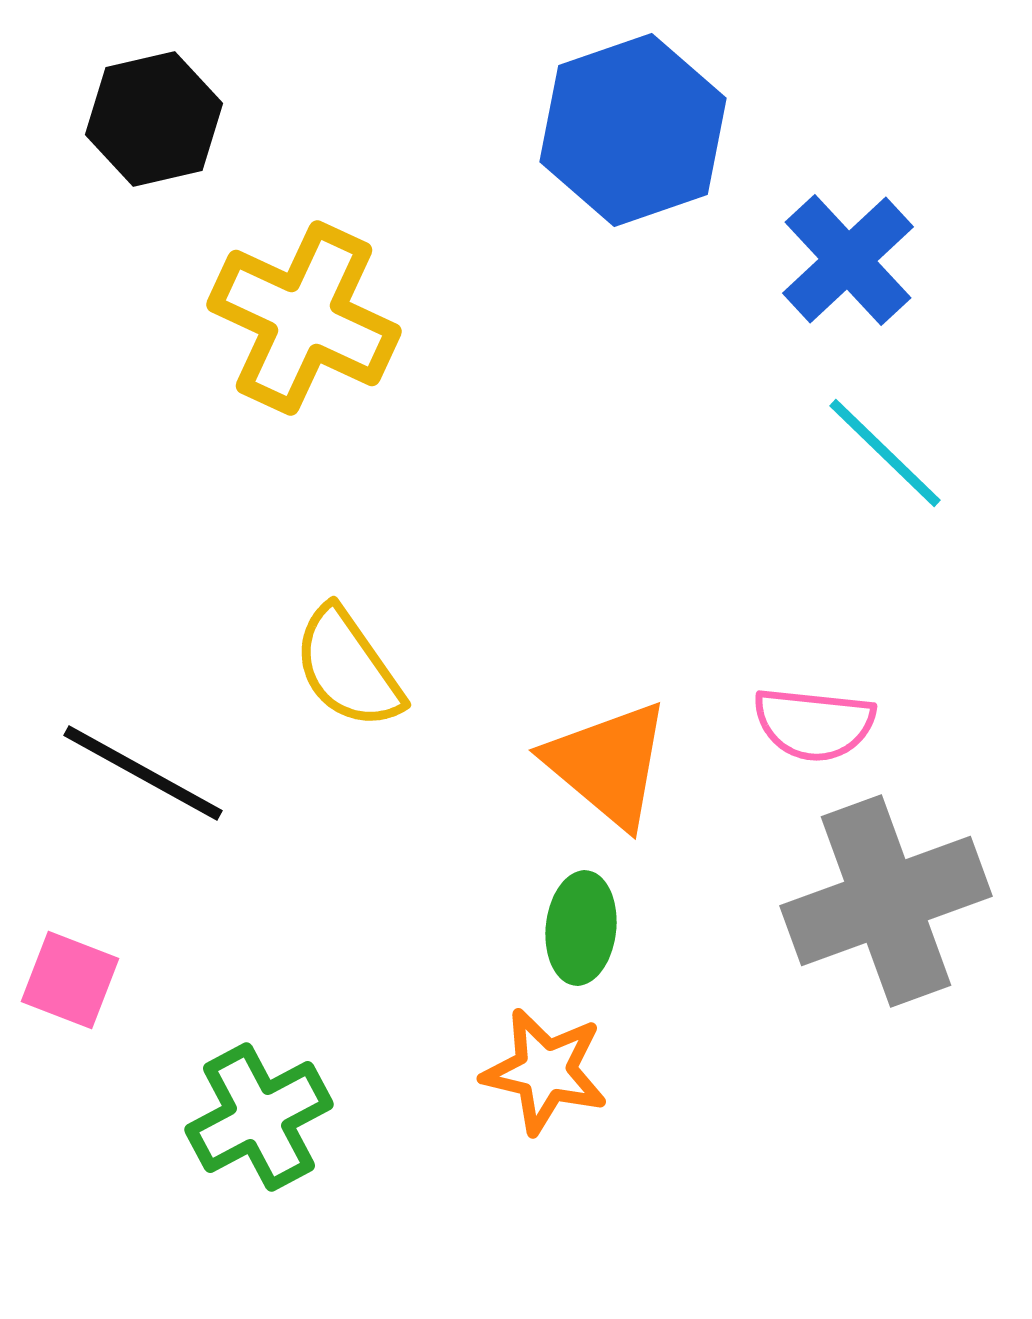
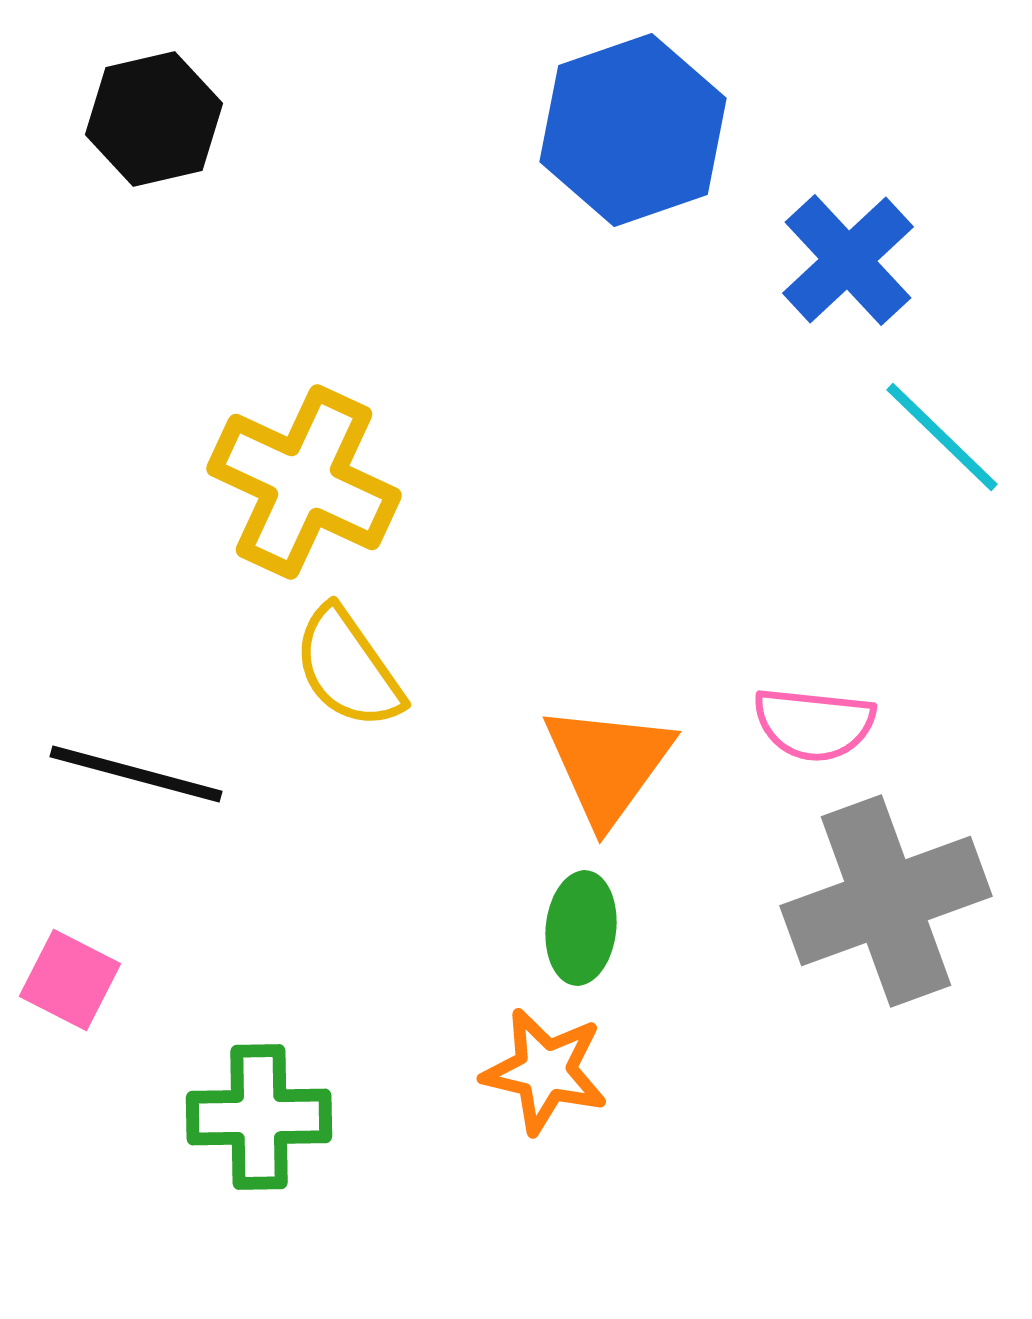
yellow cross: moved 164 px down
cyan line: moved 57 px right, 16 px up
orange triangle: rotated 26 degrees clockwise
black line: moved 7 px left, 1 px down; rotated 14 degrees counterclockwise
pink square: rotated 6 degrees clockwise
green cross: rotated 27 degrees clockwise
